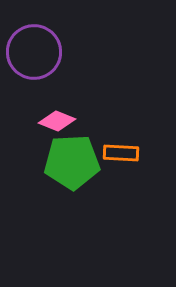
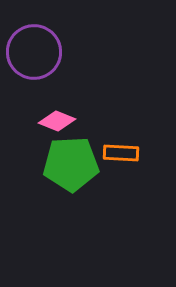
green pentagon: moved 1 px left, 2 px down
